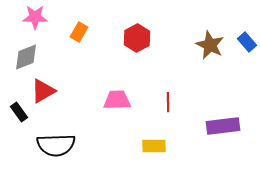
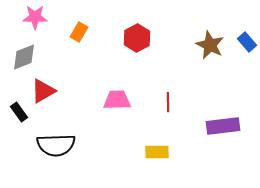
gray diamond: moved 2 px left
yellow rectangle: moved 3 px right, 6 px down
